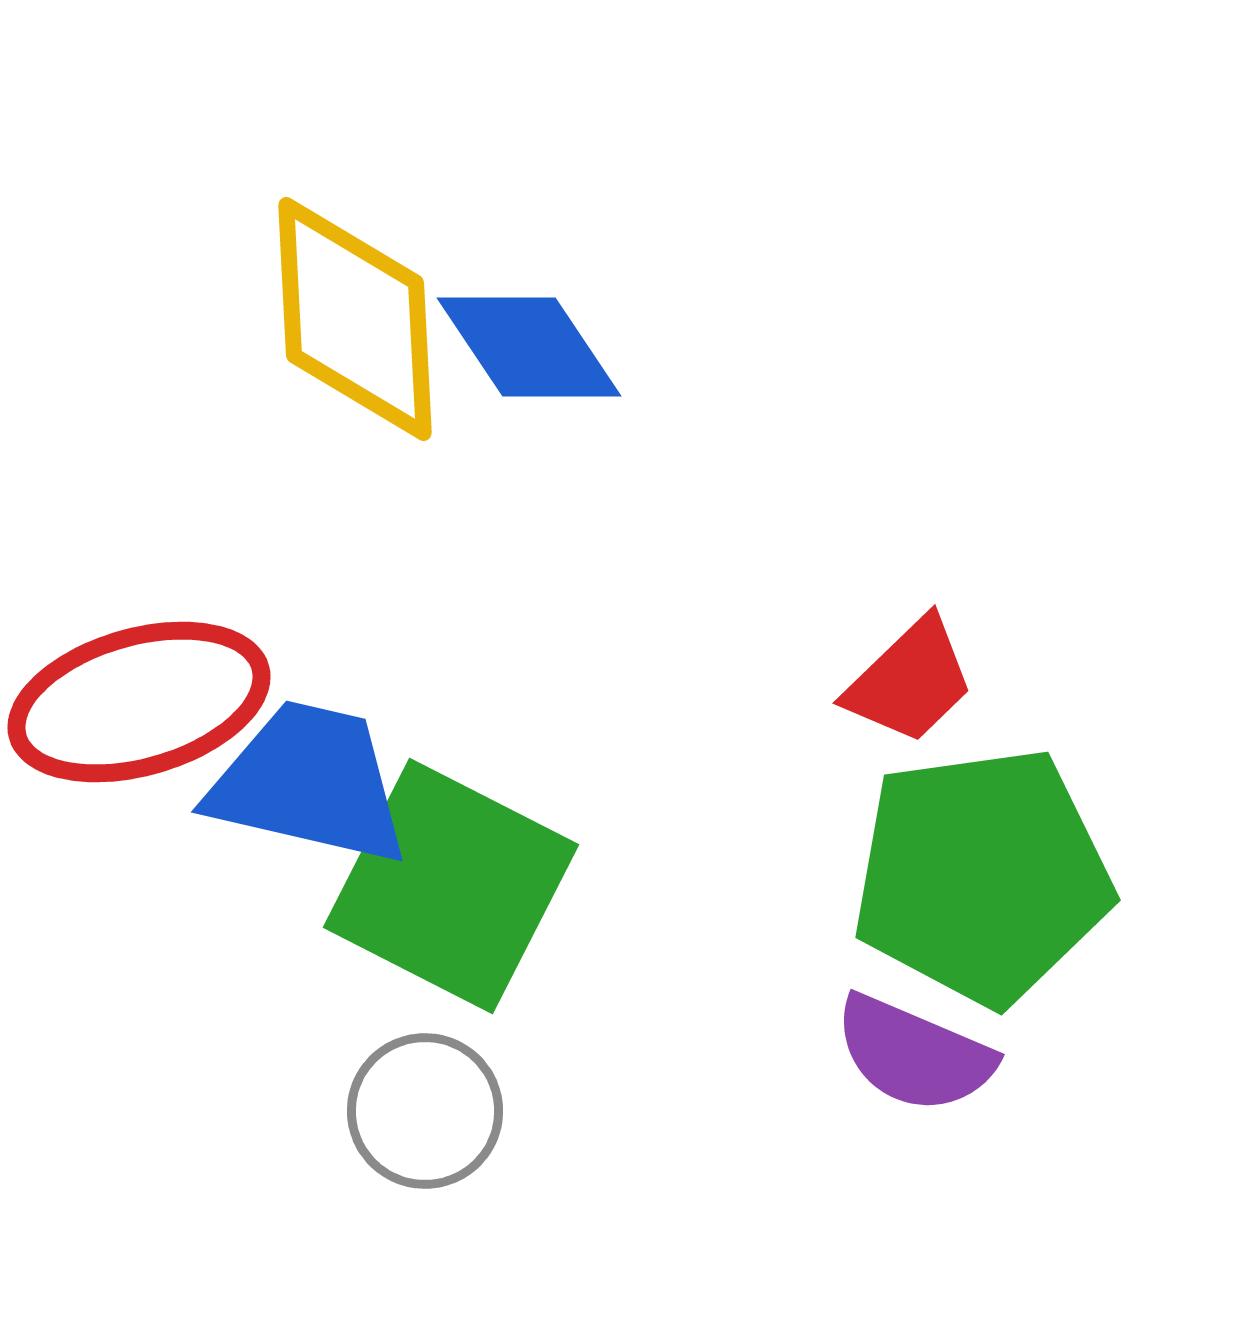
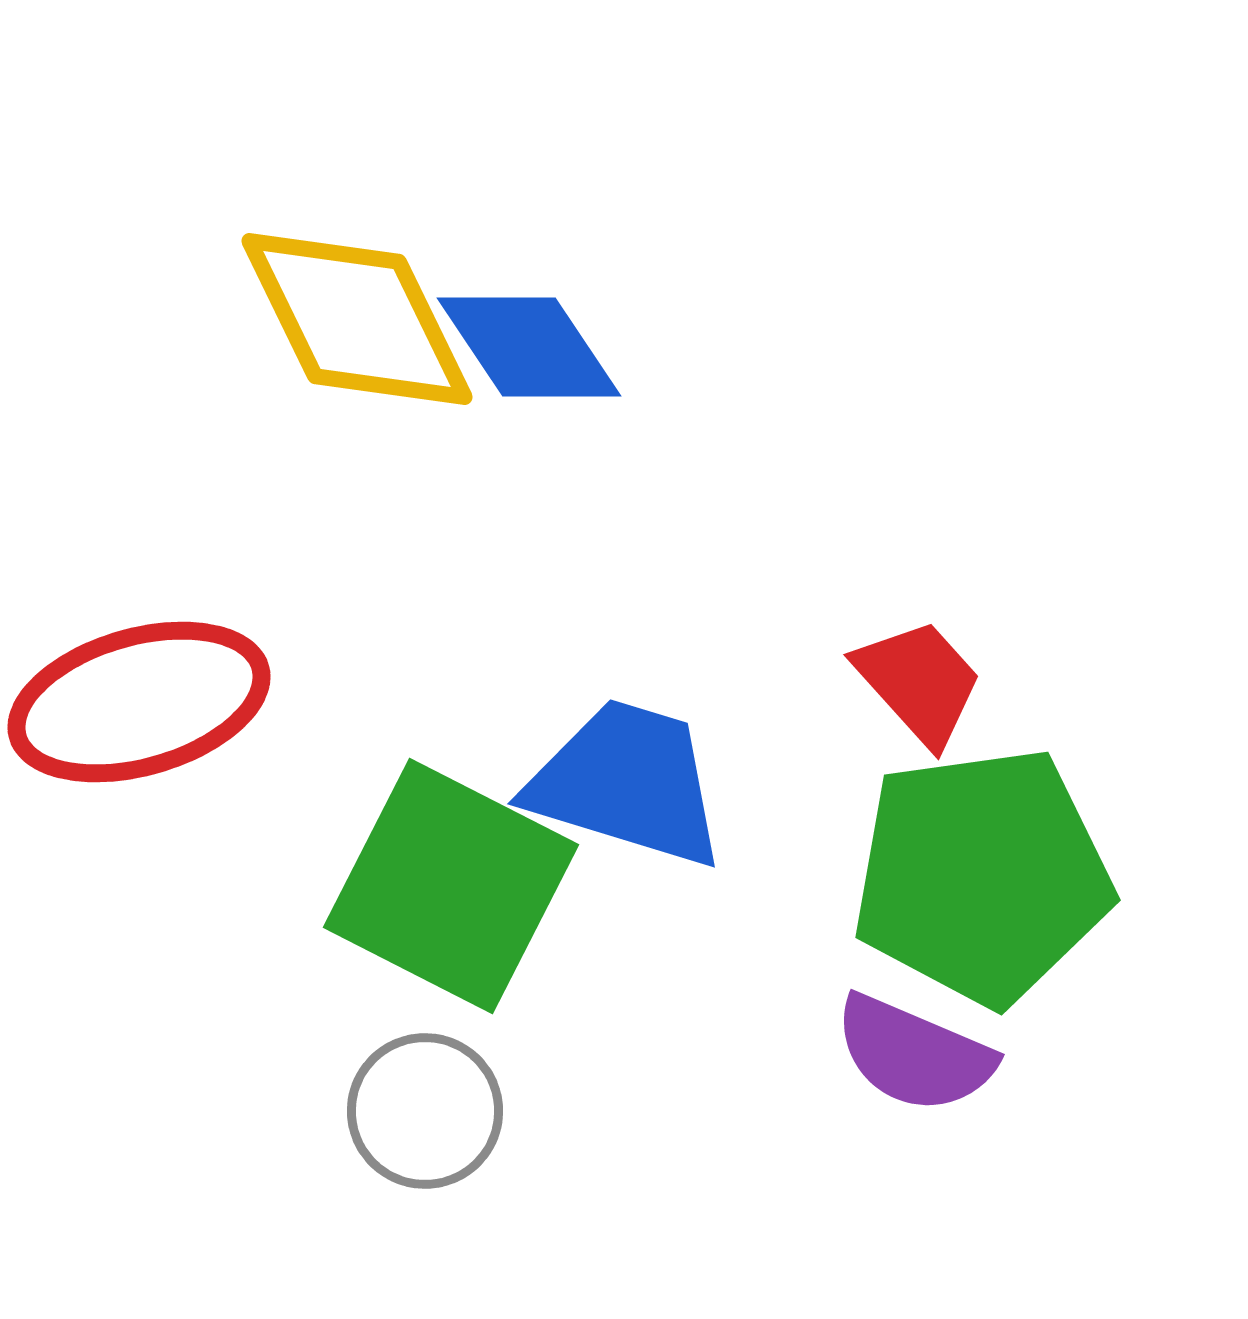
yellow diamond: moved 2 px right; rotated 23 degrees counterclockwise
red trapezoid: moved 9 px right, 1 px down; rotated 88 degrees counterclockwise
blue trapezoid: moved 318 px right; rotated 4 degrees clockwise
